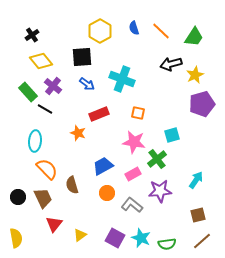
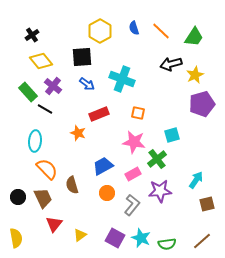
gray L-shape: rotated 90 degrees clockwise
brown square: moved 9 px right, 11 px up
